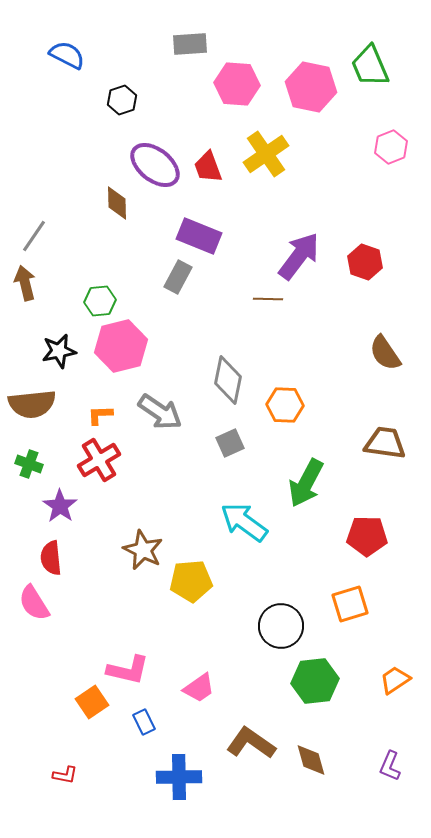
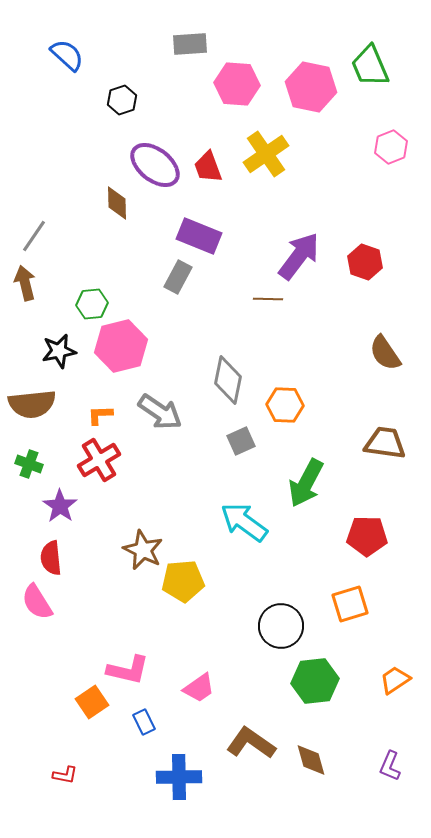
blue semicircle at (67, 55): rotated 15 degrees clockwise
green hexagon at (100, 301): moved 8 px left, 3 px down
gray square at (230, 443): moved 11 px right, 2 px up
yellow pentagon at (191, 581): moved 8 px left
pink semicircle at (34, 603): moved 3 px right, 1 px up
